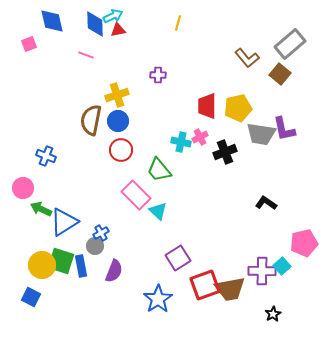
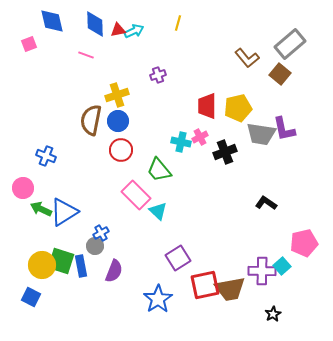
cyan arrow at (113, 16): moved 21 px right, 15 px down
purple cross at (158, 75): rotated 21 degrees counterclockwise
blue triangle at (64, 222): moved 10 px up
red square at (205, 285): rotated 8 degrees clockwise
